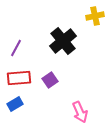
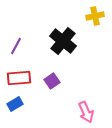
black cross: rotated 12 degrees counterclockwise
purple line: moved 2 px up
purple square: moved 2 px right, 1 px down
pink arrow: moved 6 px right
